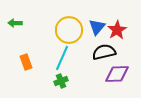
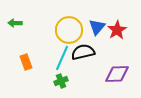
black semicircle: moved 21 px left
